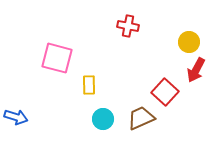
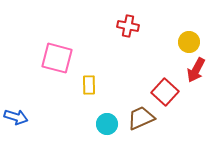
cyan circle: moved 4 px right, 5 px down
